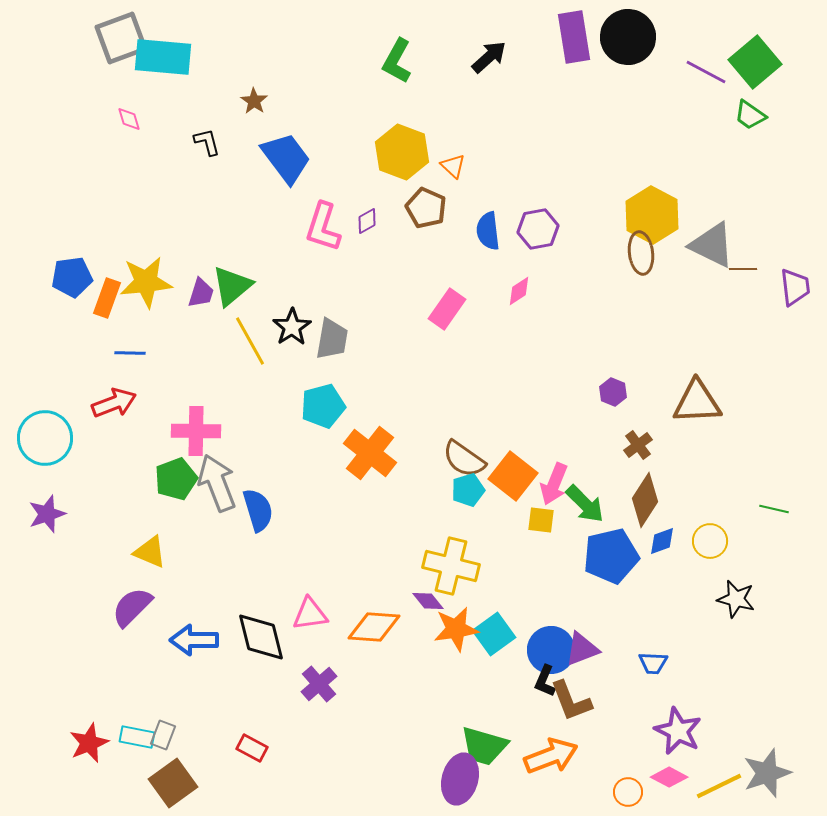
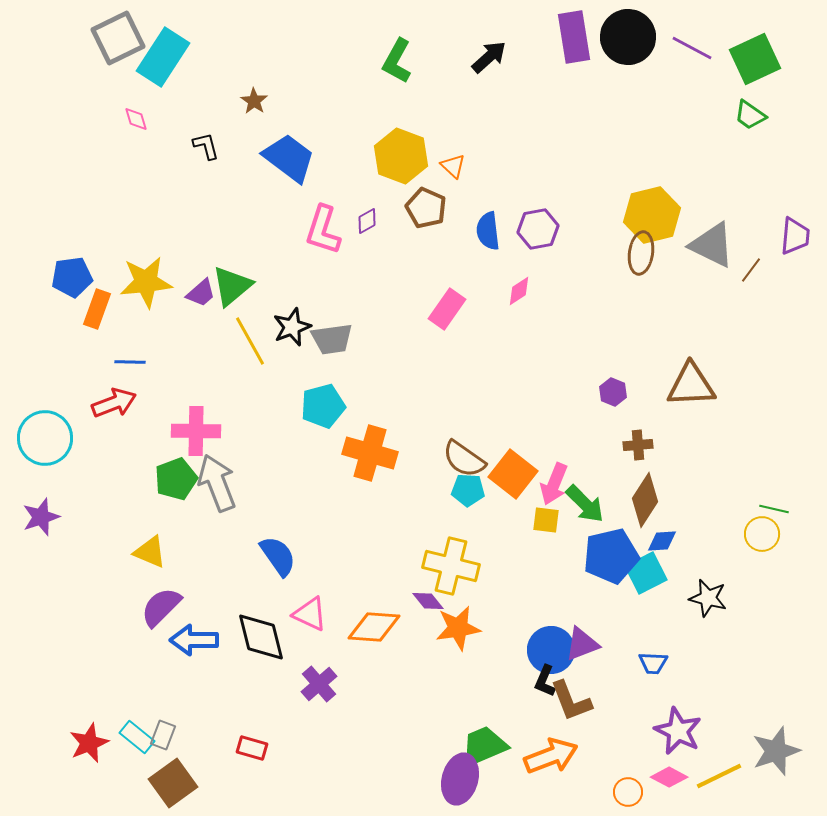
gray square at (121, 38): moved 3 px left; rotated 6 degrees counterclockwise
cyan rectangle at (163, 57): rotated 62 degrees counterclockwise
green square at (755, 62): moved 3 px up; rotated 15 degrees clockwise
purple line at (706, 72): moved 14 px left, 24 px up
pink diamond at (129, 119): moved 7 px right
black L-shape at (207, 142): moved 1 px left, 4 px down
yellow hexagon at (402, 152): moved 1 px left, 4 px down
blue trapezoid at (286, 158): moved 3 px right; rotated 16 degrees counterclockwise
yellow hexagon at (652, 215): rotated 18 degrees clockwise
pink L-shape at (323, 227): moved 3 px down
brown ellipse at (641, 253): rotated 15 degrees clockwise
brown line at (743, 269): moved 8 px right, 1 px down; rotated 52 degrees counterclockwise
purple trapezoid at (795, 287): moved 51 px up; rotated 12 degrees clockwise
purple trapezoid at (201, 293): rotated 32 degrees clockwise
orange rectangle at (107, 298): moved 10 px left, 11 px down
black star at (292, 327): rotated 12 degrees clockwise
gray trapezoid at (332, 339): rotated 72 degrees clockwise
blue line at (130, 353): moved 9 px down
brown triangle at (697, 402): moved 6 px left, 17 px up
brown cross at (638, 445): rotated 32 degrees clockwise
orange cross at (370, 453): rotated 22 degrees counterclockwise
orange square at (513, 476): moved 2 px up
cyan pentagon at (468, 490): rotated 20 degrees clockwise
blue semicircle at (258, 510): moved 20 px right, 46 px down; rotated 18 degrees counterclockwise
purple star at (47, 514): moved 6 px left, 3 px down
yellow square at (541, 520): moved 5 px right
blue diamond at (662, 541): rotated 16 degrees clockwise
yellow circle at (710, 541): moved 52 px right, 7 px up
black star at (736, 599): moved 28 px left, 1 px up
purple semicircle at (132, 607): moved 29 px right
pink triangle at (310, 614): rotated 33 degrees clockwise
orange star at (456, 629): moved 2 px right, 1 px up
cyan square at (494, 634): moved 152 px right, 61 px up; rotated 9 degrees clockwise
purple triangle at (582, 649): moved 5 px up
cyan rectangle at (137, 737): rotated 28 degrees clockwise
green trapezoid at (484, 746): rotated 141 degrees clockwise
red rectangle at (252, 748): rotated 12 degrees counterclockwise
gray star at (767, 773): moved 9 px right, 22 px up
yellow line at (719, 786): moved 10 px up
